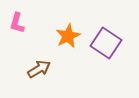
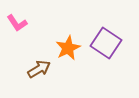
pink L-shape: rotated 50 degrees counterclockwise
orange star: moved 12 px down
